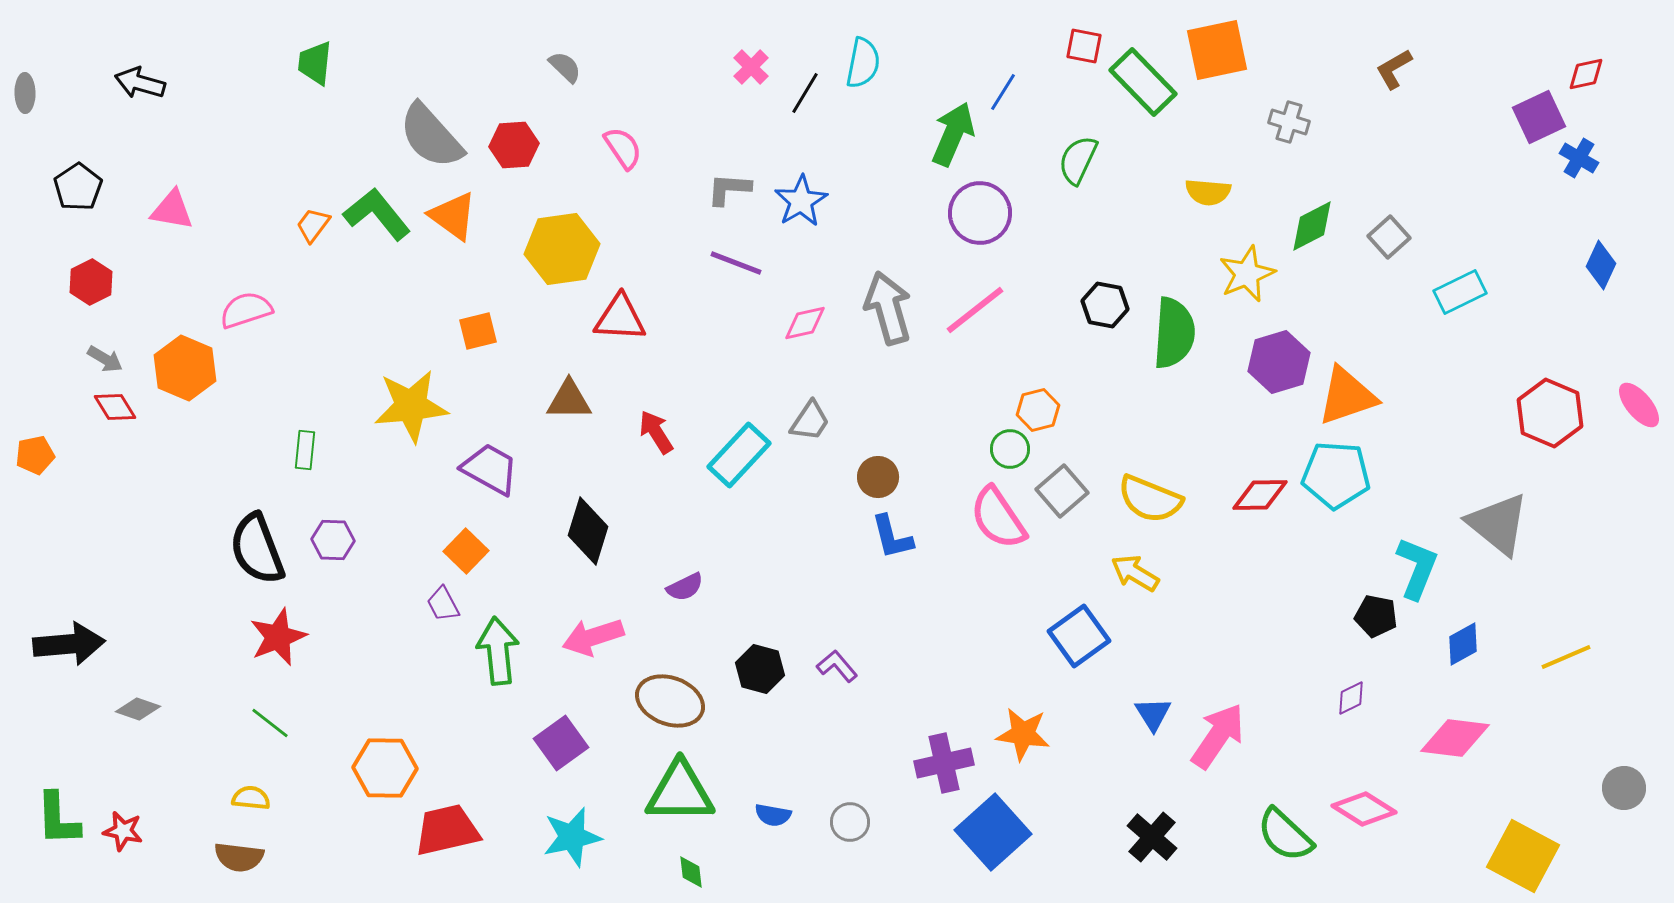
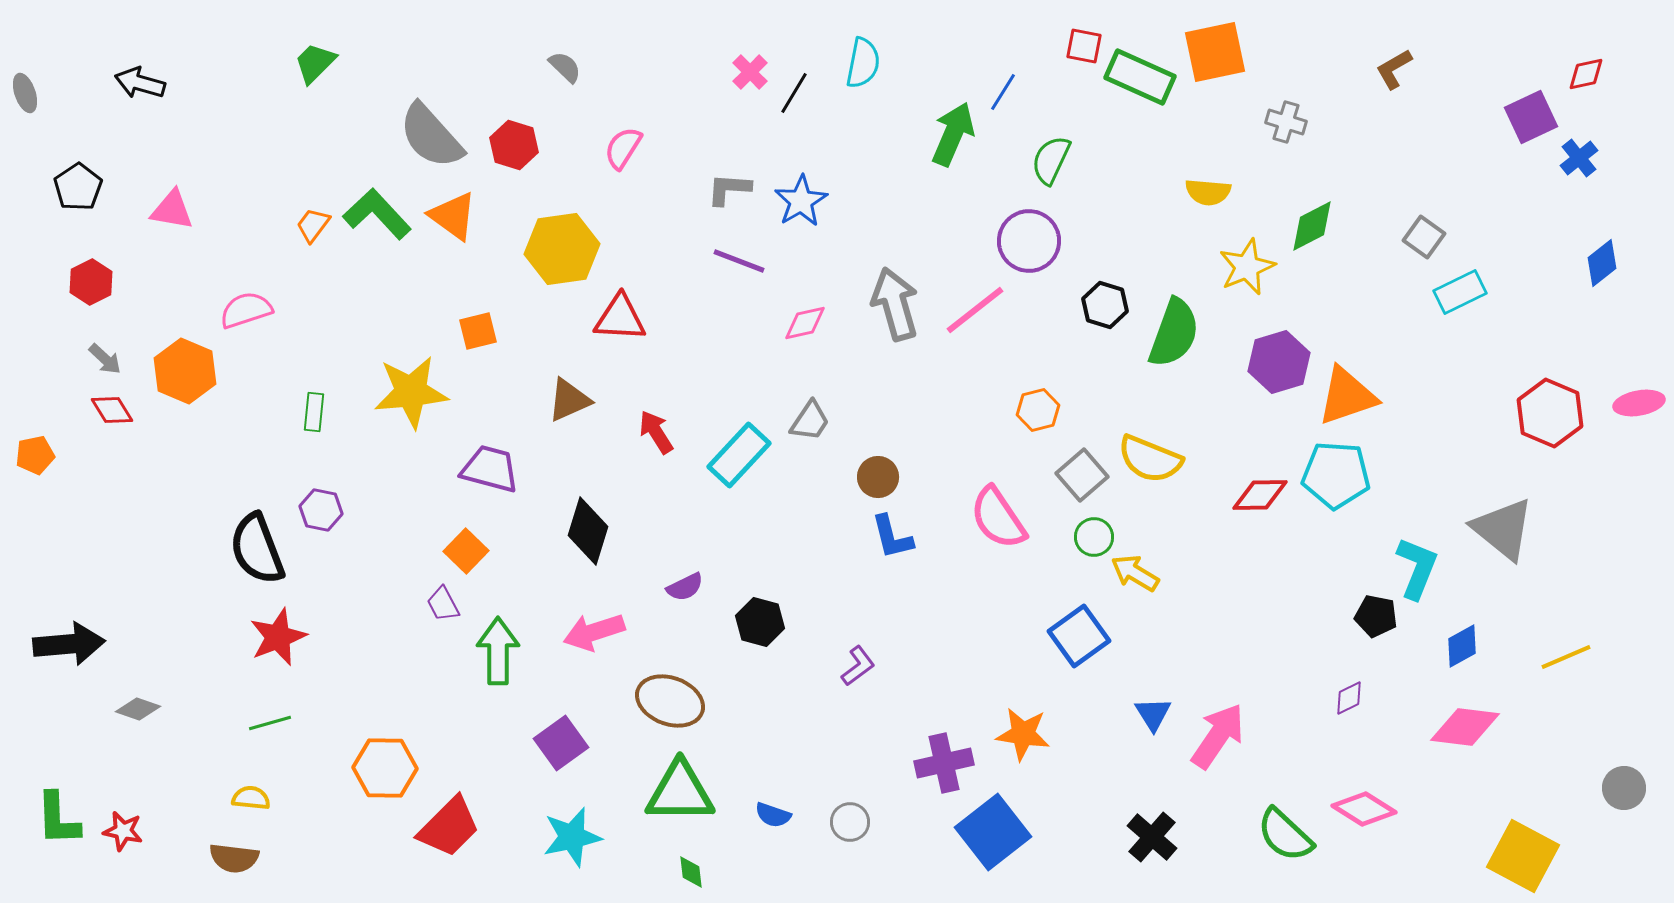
orange square at (1217, 50): moved 2 px left, 2 px down
green trapezoid at (315, 63): rotated 39 degrees clockwise
pink cross at (751, 67): moved 1 px left, 5 px down
green rectangle at (1143, 82): moved 3 px left, 5 px up; rotated 22 degrees counterclockwise
gray ellipse at (25, 93): rotated 18 degrees counterclockwise
black line at (805, 93): moved 11 px left
purple square at (1539, 117): moved 8 px left
gray cross at (1289, 122): moved 3 px left
red hexagon at (514, 145): rotated 21 degrees clockwise
pink semicircle at (623, 148): rotated 114 degrees counterclockwise
blue cross at (1579, 158): rotated 21 degrees clockwise
green semicircle at (1078, 160): moved 27 px left
purple circle at (980, 213): moved 49 px right, 28 px down
green L-shape at (377, 214): rotated 4 degrees counterclockwise
gray square at (1389, 237): moved 35 px right; rotated 12 degrees counterclockwise
purple line at (736, 263): moved 3 px right, 2 px up
blue diamond at (1601, 265): moved 1 px right, 2 px up; rotated 27 degrees clockwise
yellow star at (1247, 274): moved 7 px up
black hexagon at (1105, 305): rotated 6 degrees clockwise
gray arrow at (888, 308): moved 7 px right, 4 px up
green semicircle at (1174, 333): rotated 16 degrees clockwise
gray arrow at (105, 359): rotated 12 degrees clockwise
orange hexagon at (185, 368): moved 3 px down
brown triangle at (569, 400): rotated 24 degrees counterclockwise
pink ellipse at (1639, 405): moved 2 px up; rotated 60 degrees counterclockwise
yellow star at (411, 406): moved 14 px up
red diamond at (115, 407): moved 3 px left, 3 px down
green circle at (1010, 449): moved 84 px right, 88 px down
green rectangle at (305, 450): moved 9 px right, 38 px up
purple trapezoid at (490, 469): rotated 14 degrees counterclockwise
gray square at (1062, 491): moved 20 px right, 16 px up
yellow semicircle at (1150, 499): moved 40 px up
gray triangle at (1498, 524): moved 5 px right, 5 px down
purple hexagon at (333, 540): moved 12 px left, 30 px up; rotated 9 degrees clockwise
pink arrow at (593, 637): moved 1 px right, 5 px up
blue diamond at (1463, 644): moved 1 px left, 2 px down
green arrow at (498, 651): rotated 6 degrees clockwise
purple L-shape at (837, 666): moved 21 px right; rotated 93 degrees clockwise
black hexagon at (760, 669): moved 47 px up
purple diamond at (1351, 698): moved 2 px left
green line at (270, 723): rotated 54 degrees counterclockwise
pink diamond at (1455, 738): moved 10 px right, 11 px up
blue semicircle at (773, 815): rotated 9 degrees clockwise
red trapezoid at (447, 830): moved 2 px right, 3 px up; rotated 148 degrees clockwise
blue square at (993, 832): rotated 4 degrees clockwise
brown semicircle at (239, 857): moved 5 px left, 1 px down
